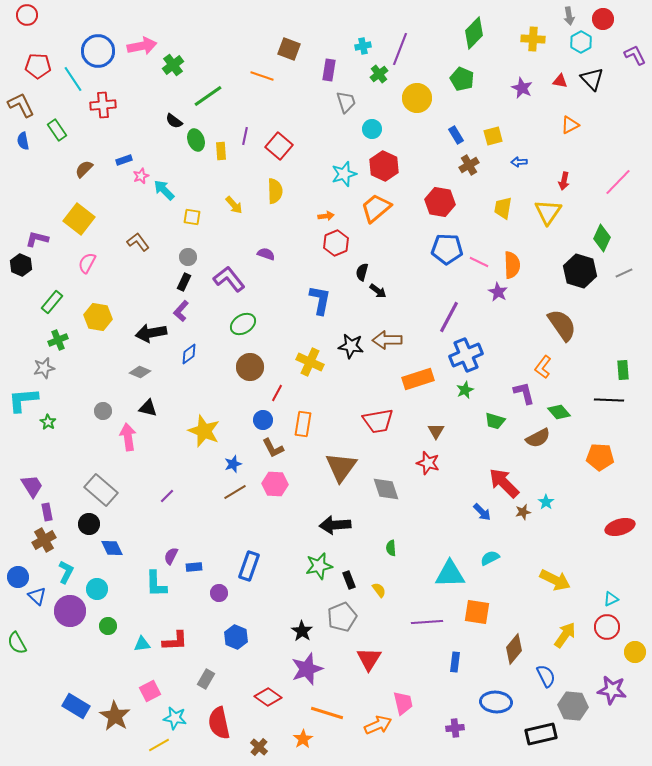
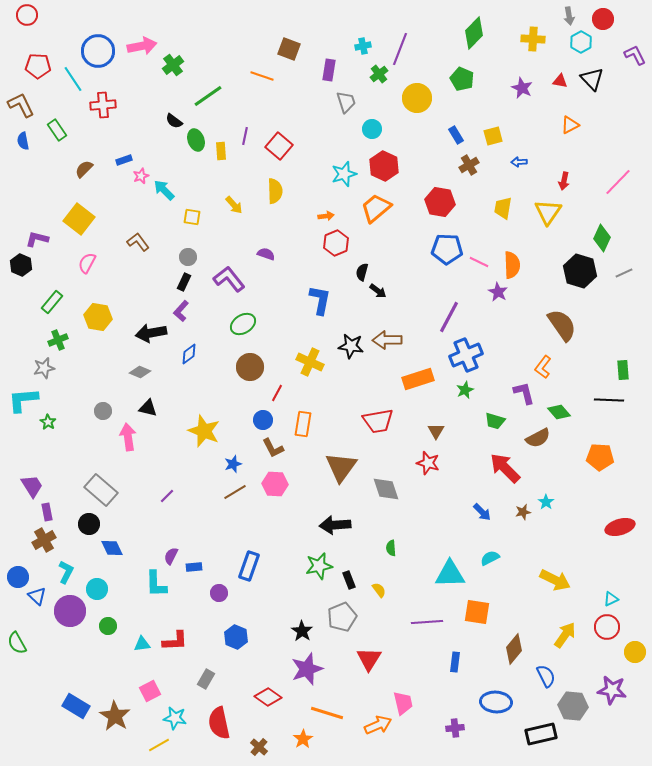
red arrow at (504, 483): moved 1 px right, 15 px up
